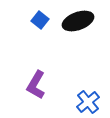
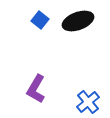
purple L-shape: moved 4 px down
